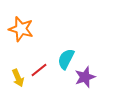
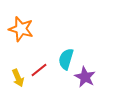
cyan semicircle: rotated 10 degrees counterclockwise
purple star: rotated 25 degrees counterclockwise
